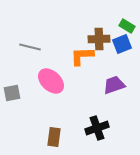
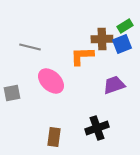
green rectangle: moved 2 px left; rotated 63 degrees counterclockwise
brown cross: moved 3 px right
